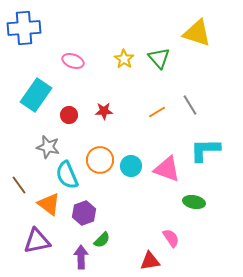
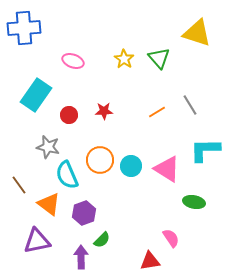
pink triangle: rotated 12 degrees clockwise
